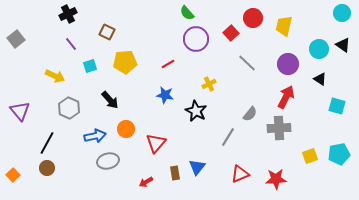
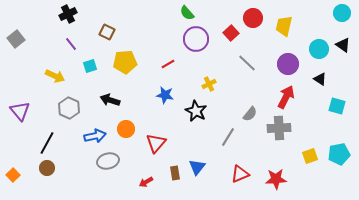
black arrow at (110, 100): rotated 150 degrees clockwise
